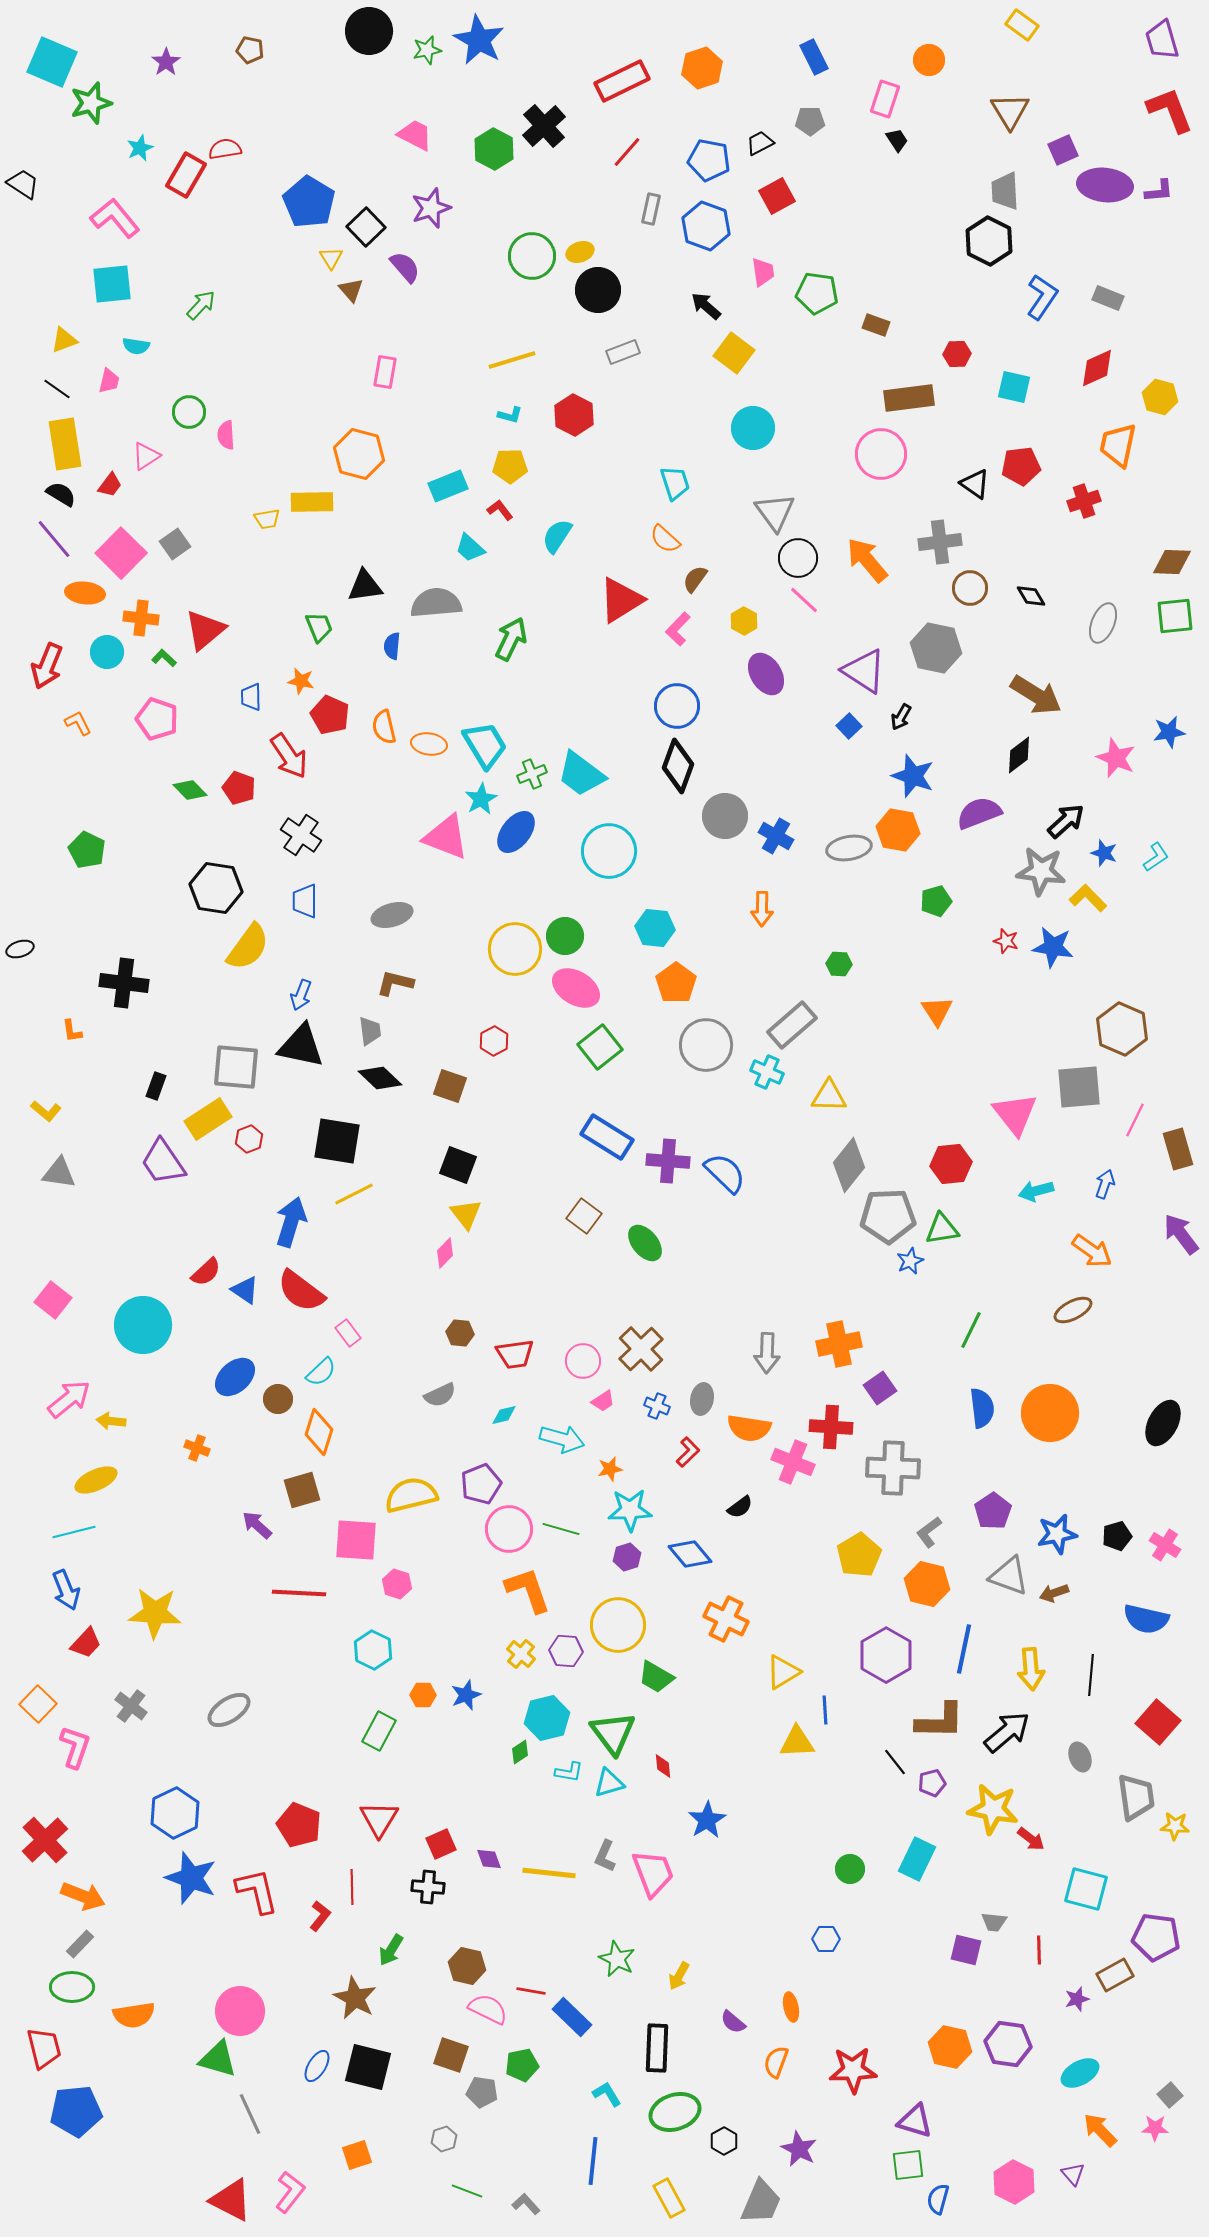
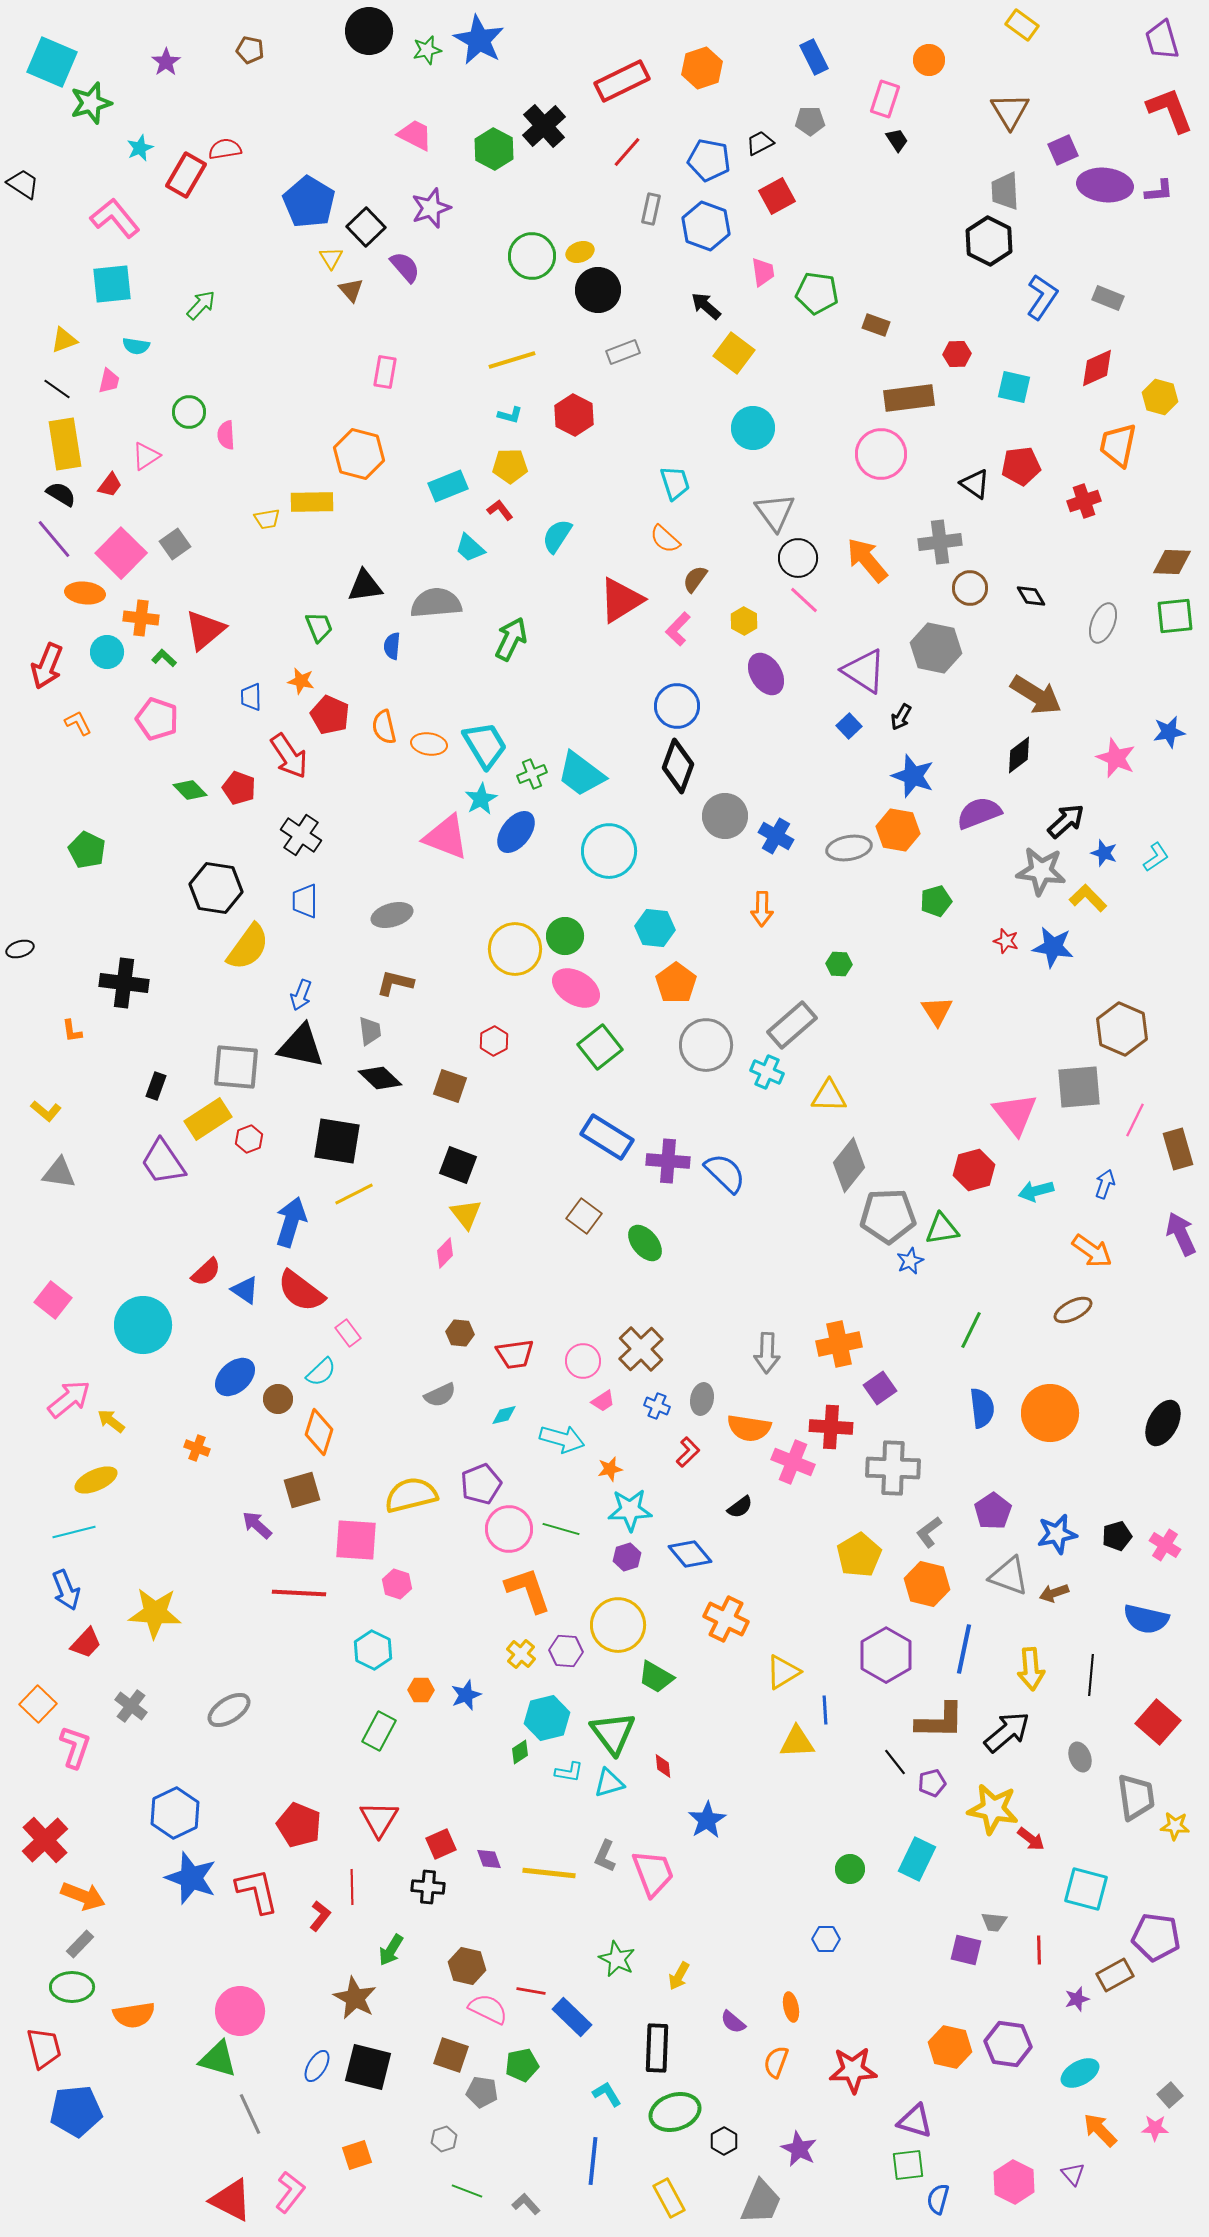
red hexagon at (951, 1164): moved 23 px right, 6 px down; rotated 9 degrees counterclockwise
purple arrow at (1181, 1234): rotated 12 degrees clockwise
yellow arrow at (111, 1421): rotated 32 degrees clockwise
orange hexagon at (423, 1695): moved 2 px left, 5 px up
